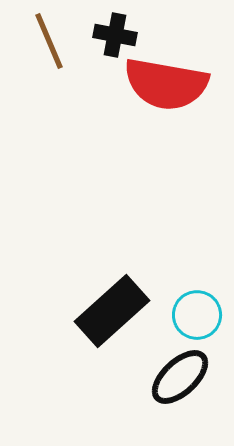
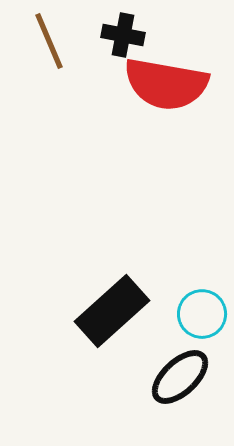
black cross: moved 8 px right
cyan circle: moved 5 px right, 1 px up
